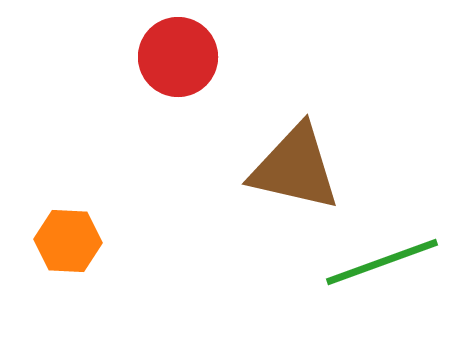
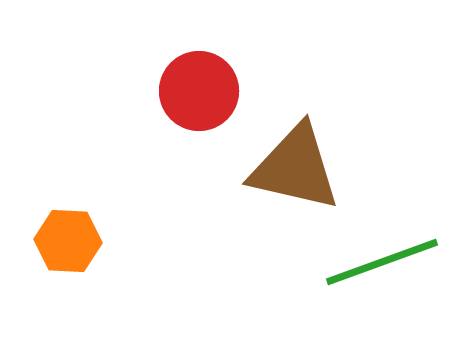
red circle: moved 21 px right, 34 px down
